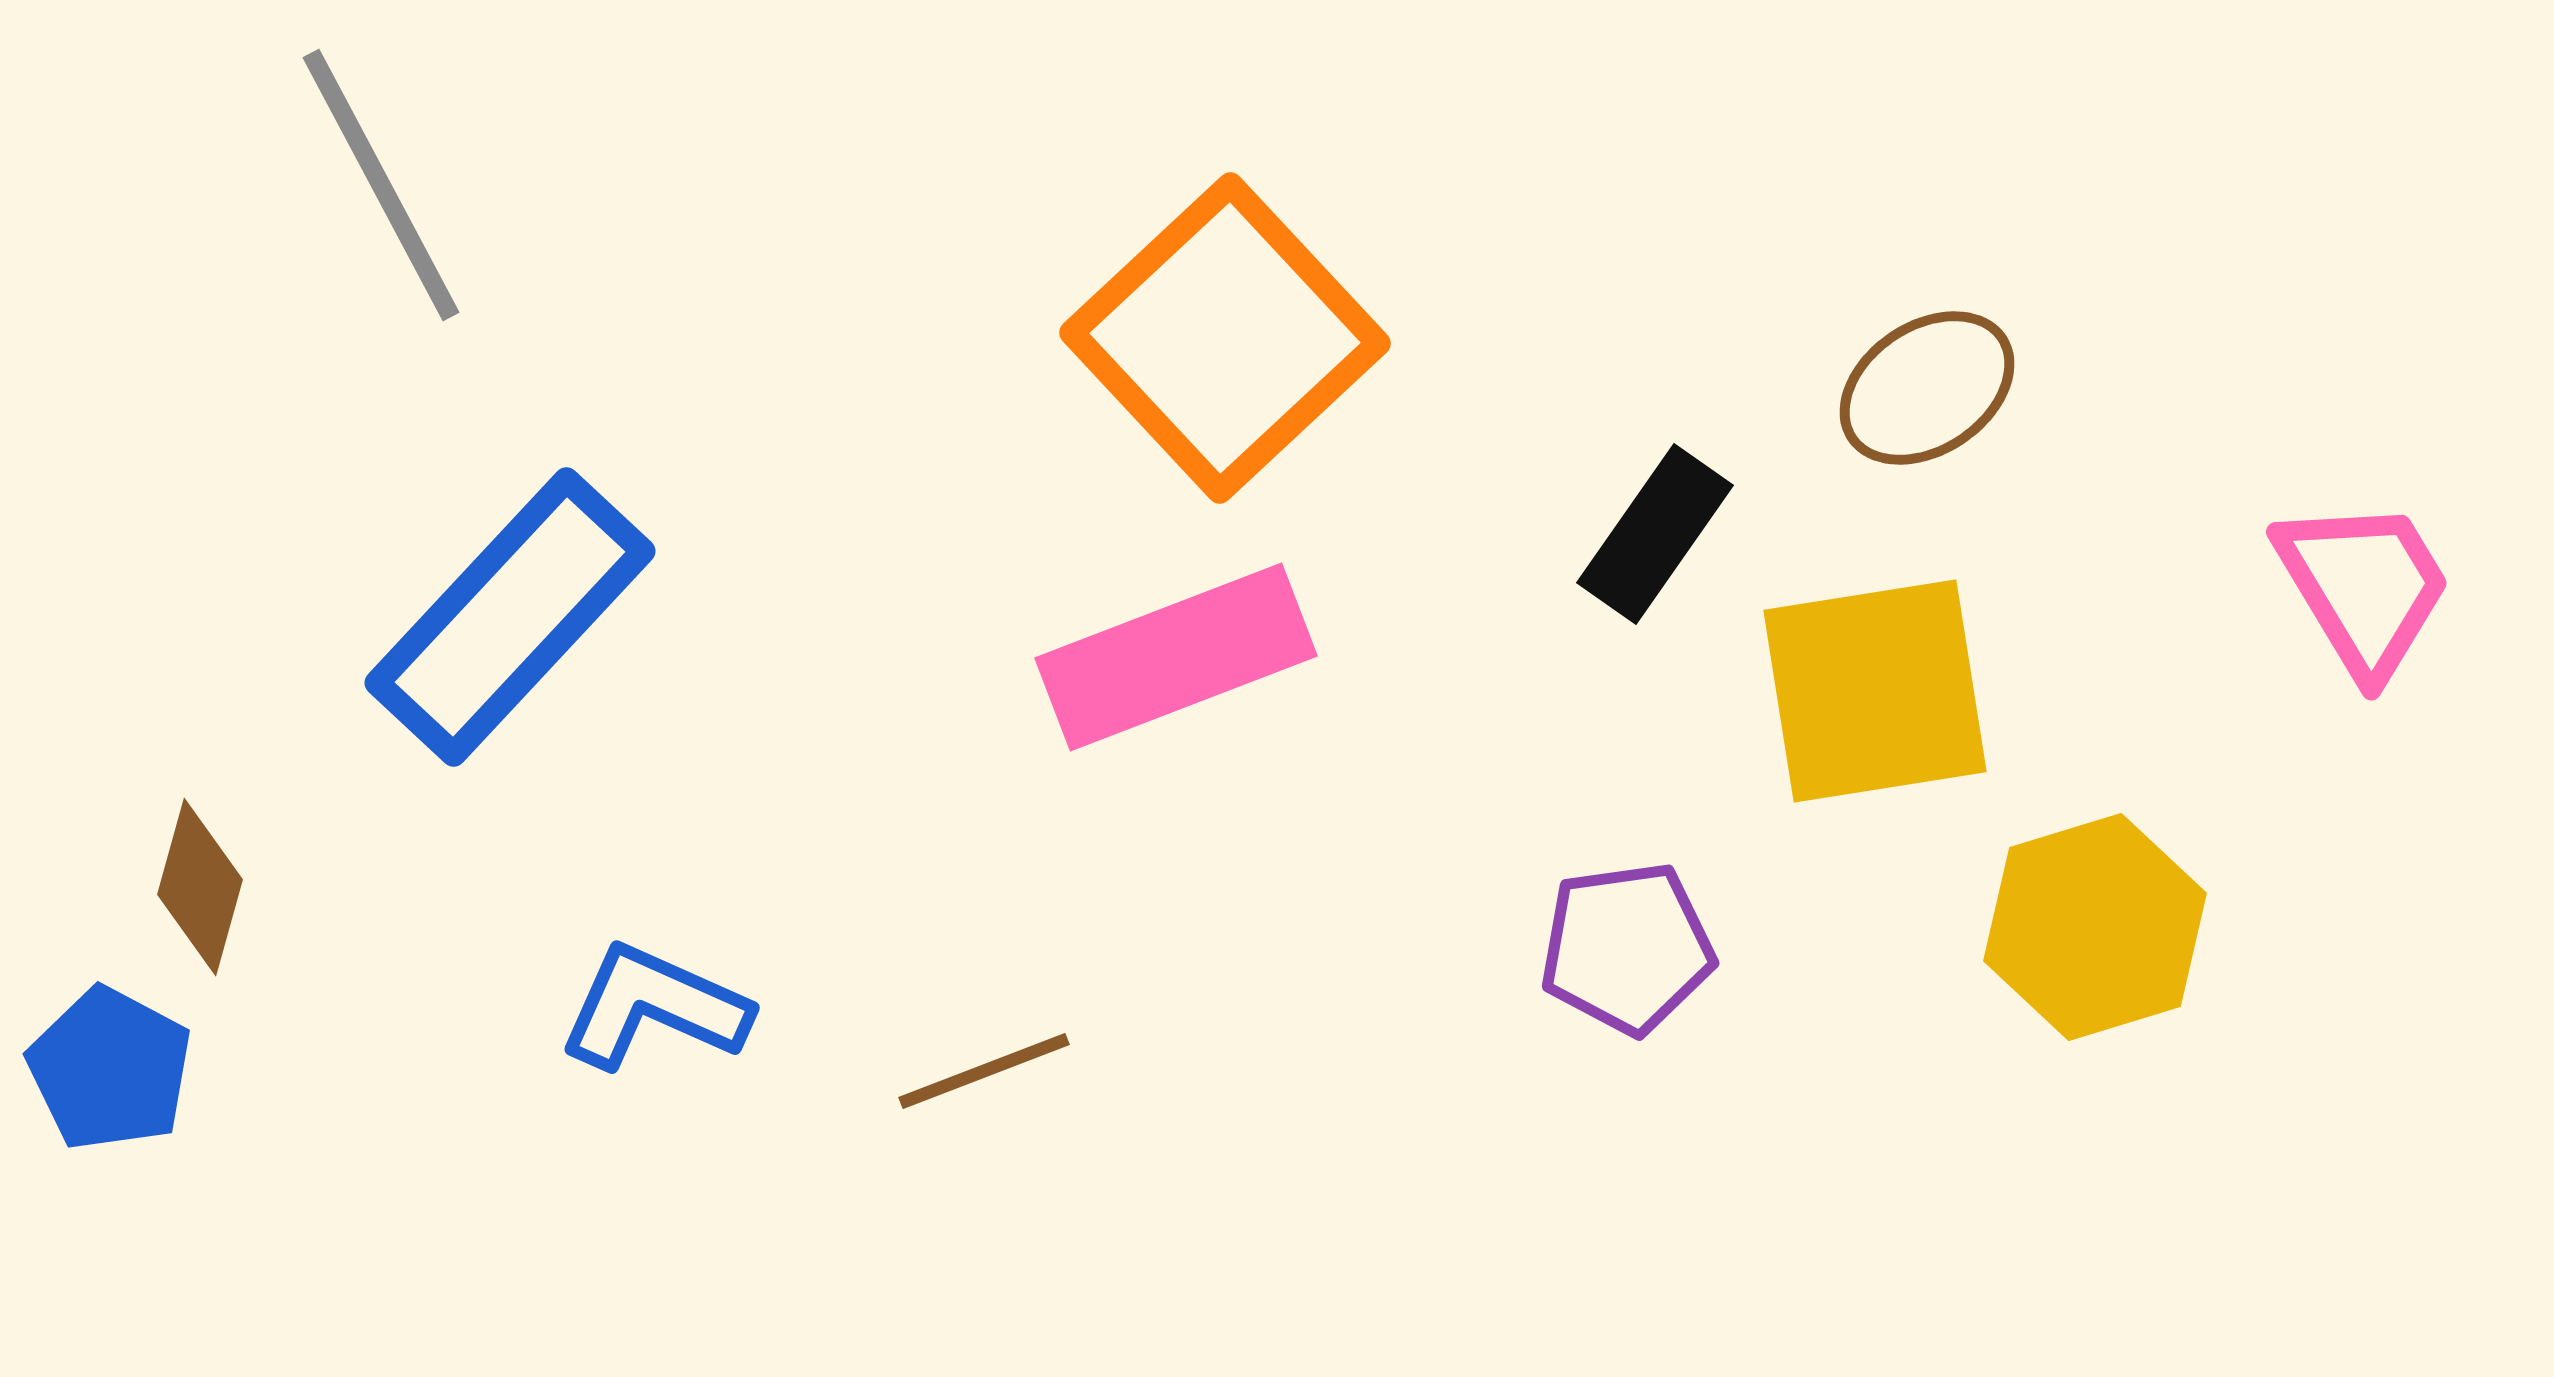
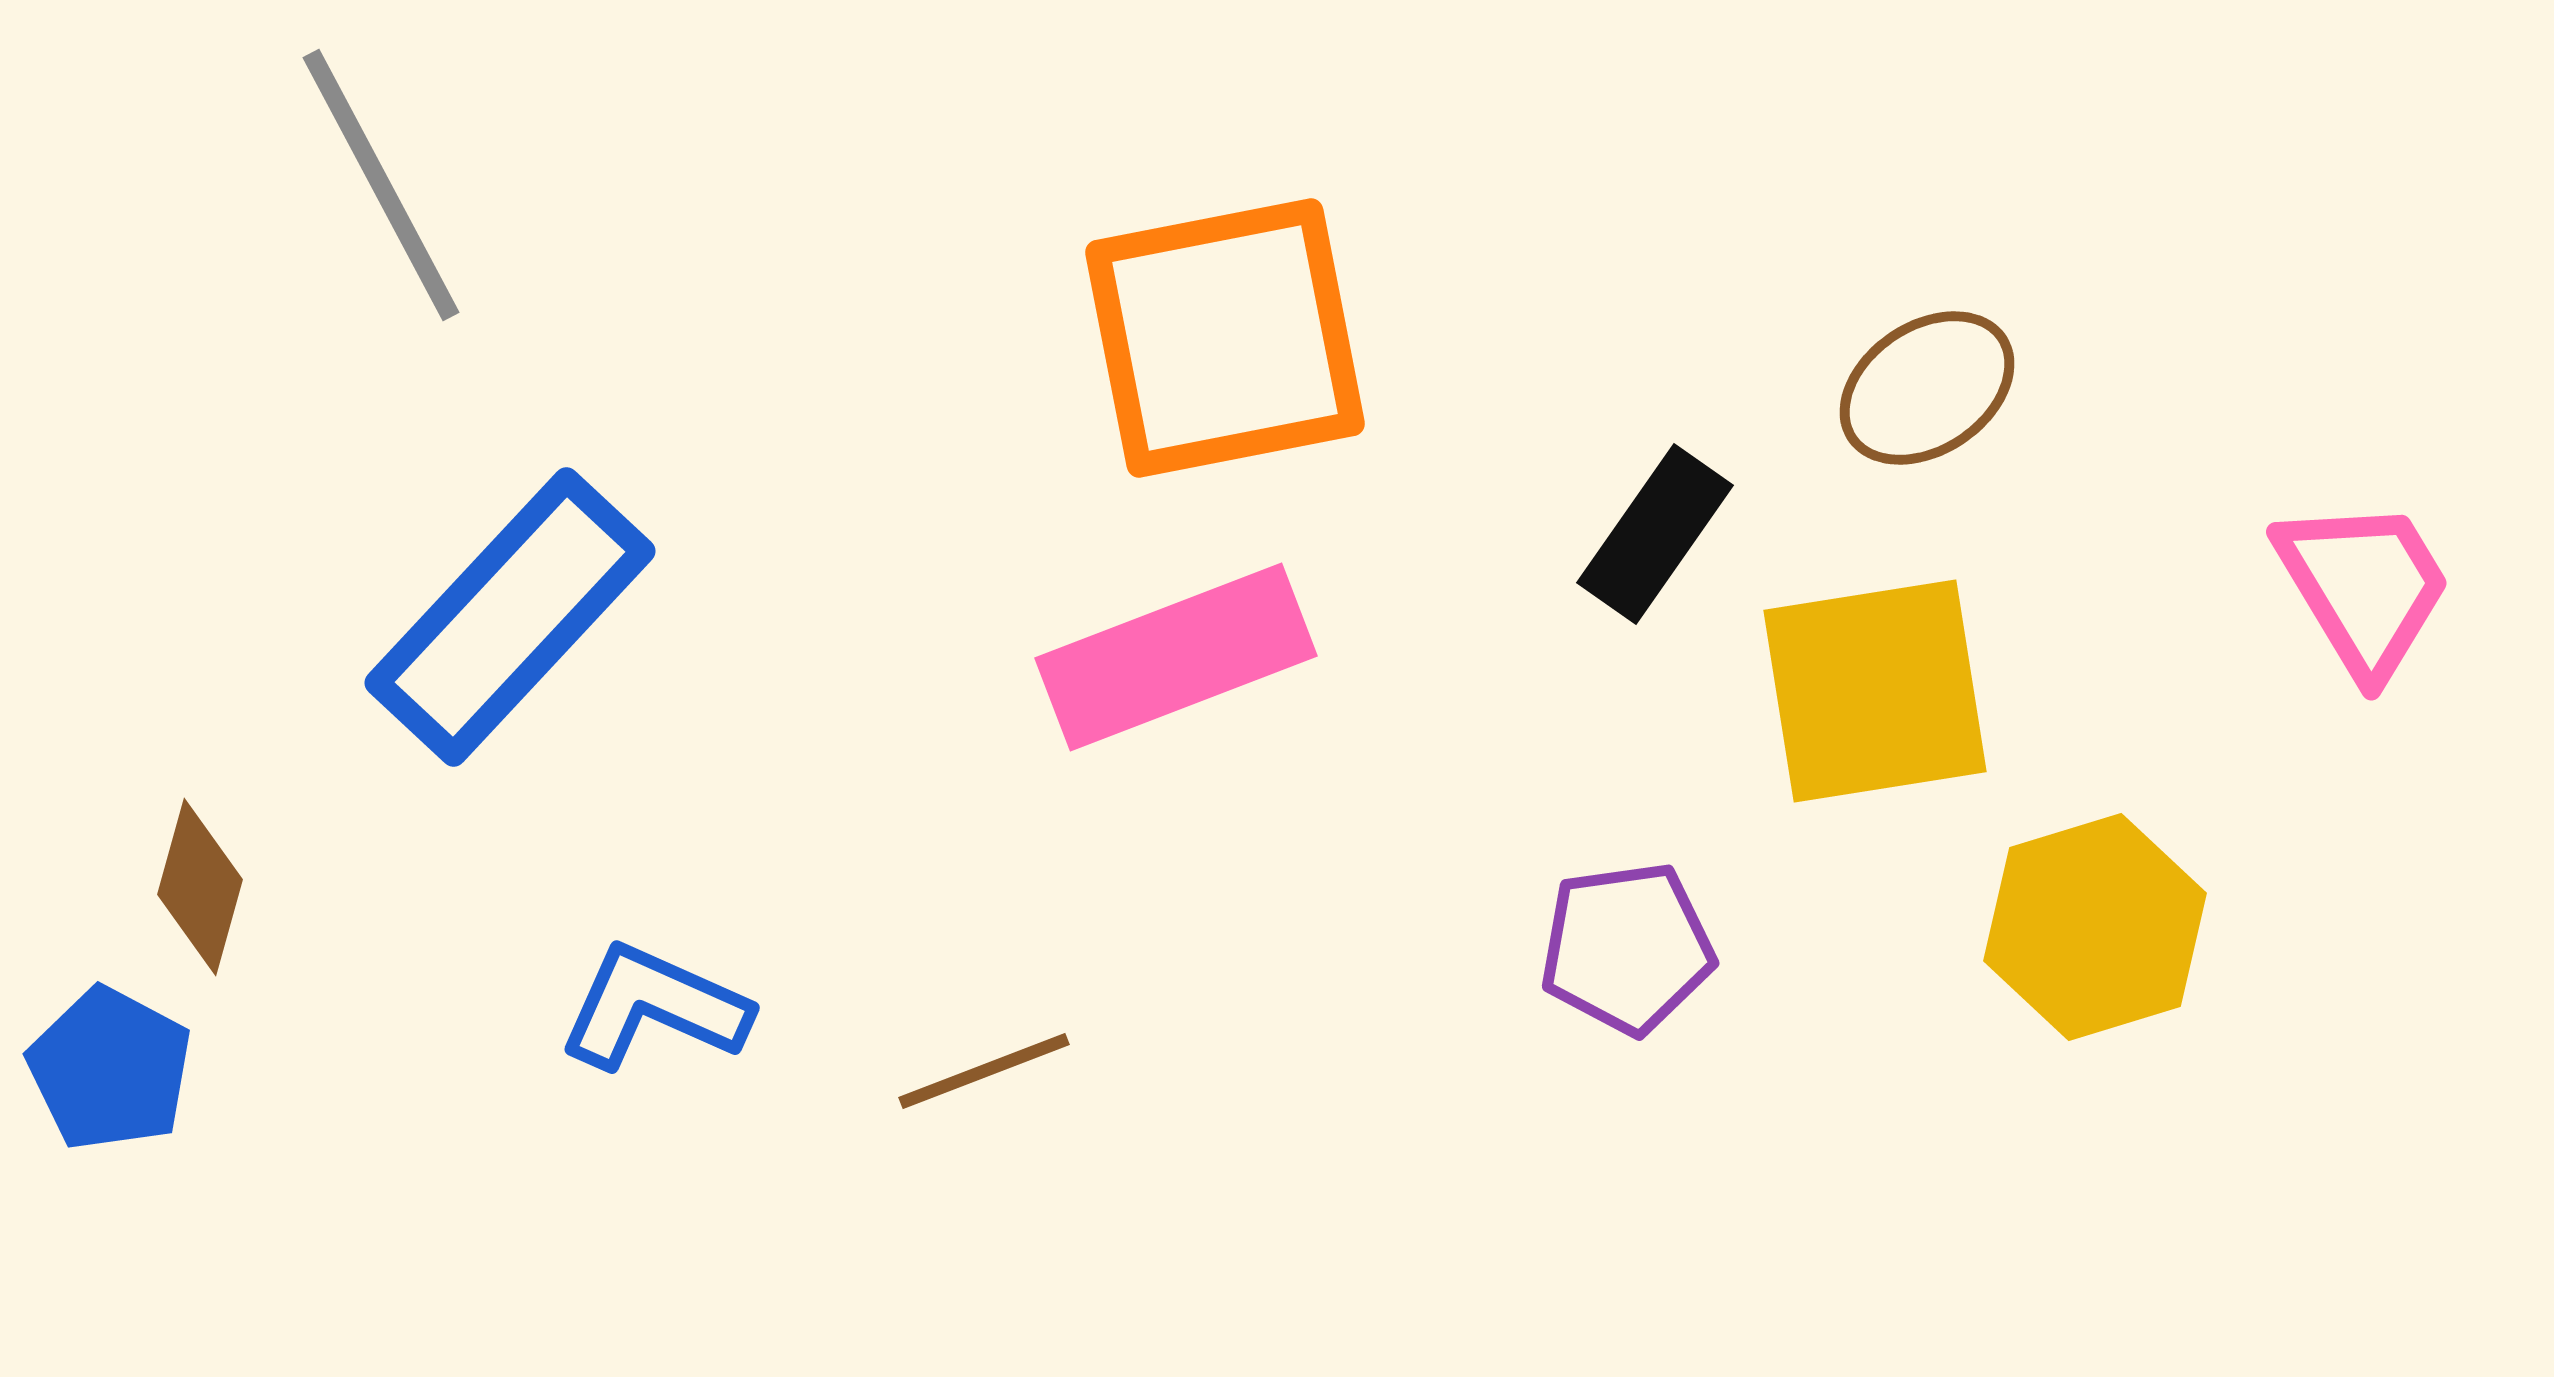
orange square: rotated 32 degrees clockwise
